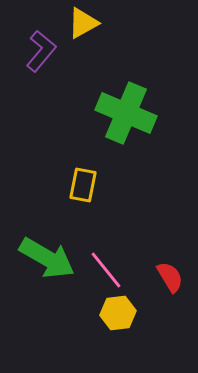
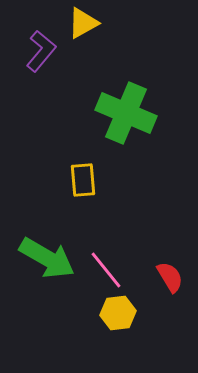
yellow rectangle: moved 5 px up; rotated 16 degrees counterclockwise
